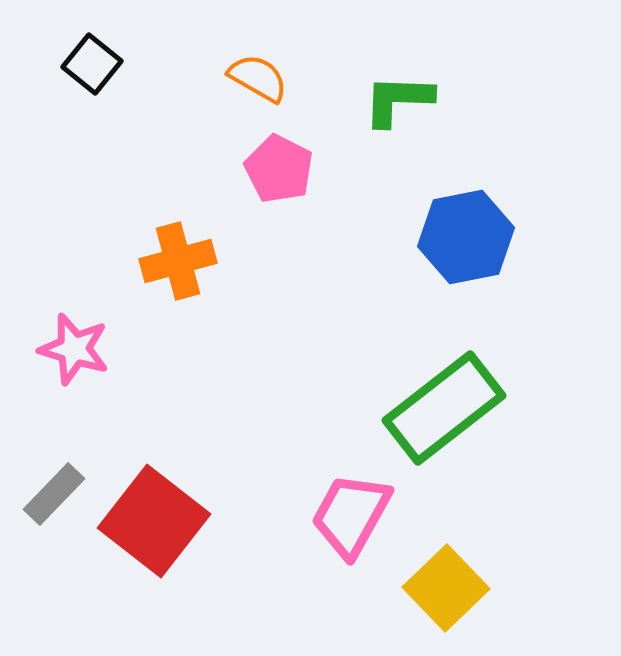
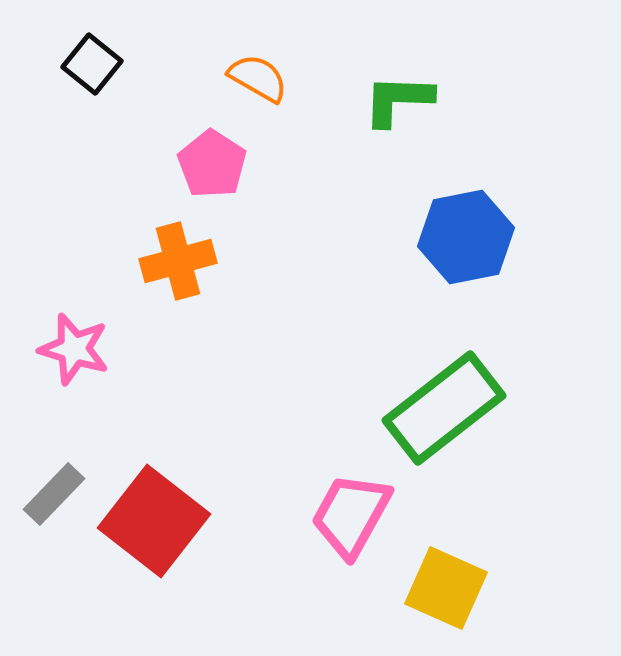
pink pentagon: moved 67 px left, 5 px up; rotated 6 degrees clockwise
yellow square: rotated 22 degrees counterclockwise
